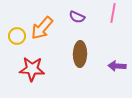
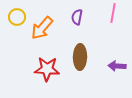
purple semicircle: rotated 77 degrees clockwise
yellow circle: moved 19 px up
brown ellipse: moved 3 px down
red star: moved 15 px right
